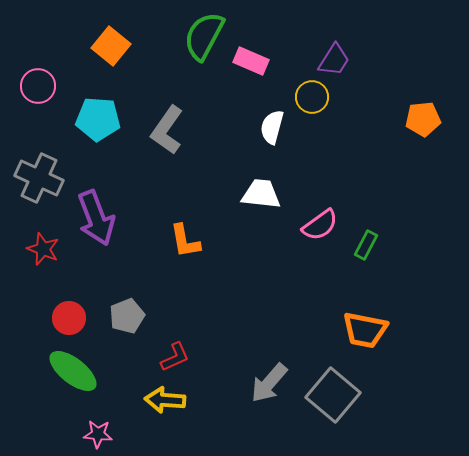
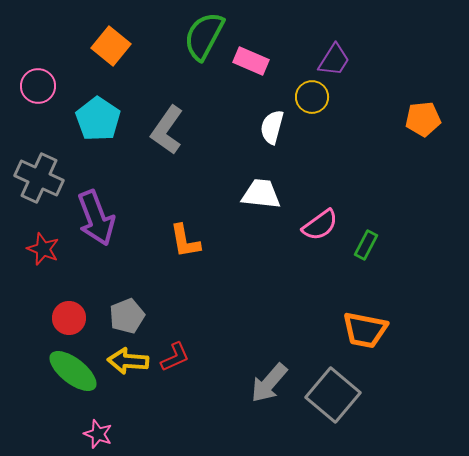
cyan pentagon: rotated 30 degrees clockwise
yellow arrow: moved 37 px left, 39 px up
pink star: rotated 16 degrees clockwise
